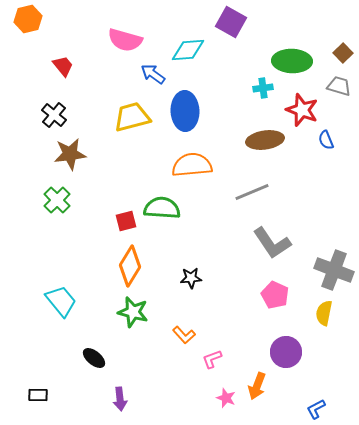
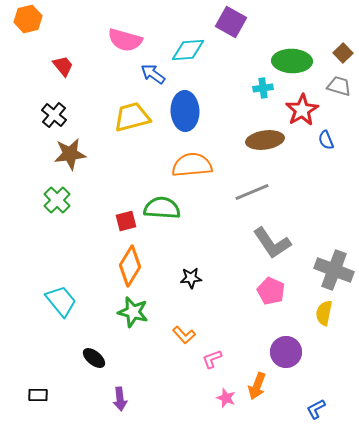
red star: rotated 20 degrees clockwise
pink pentagon: moved 4 px left, 4 px up
